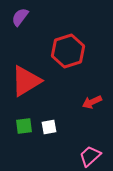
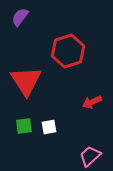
red triangle: rotated 32 degrees counterclockwise
